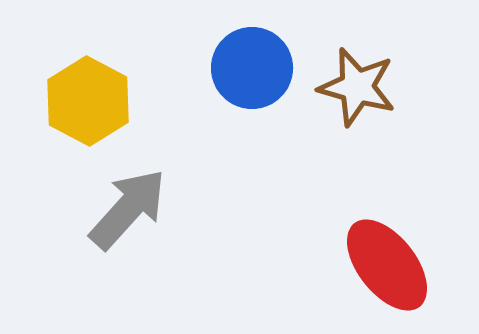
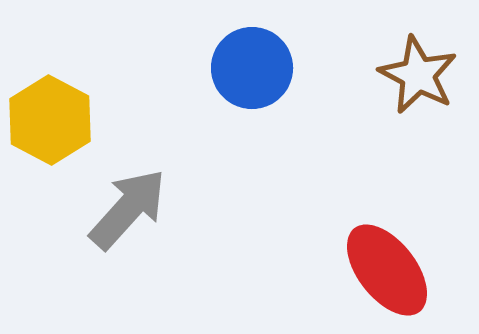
brown star: moved 61 px right, 12 px up; rotated 12 degrees clockwise
yellow hexagon: moved 38 px left, 19 px down
red ellipse: moved 5 px down
